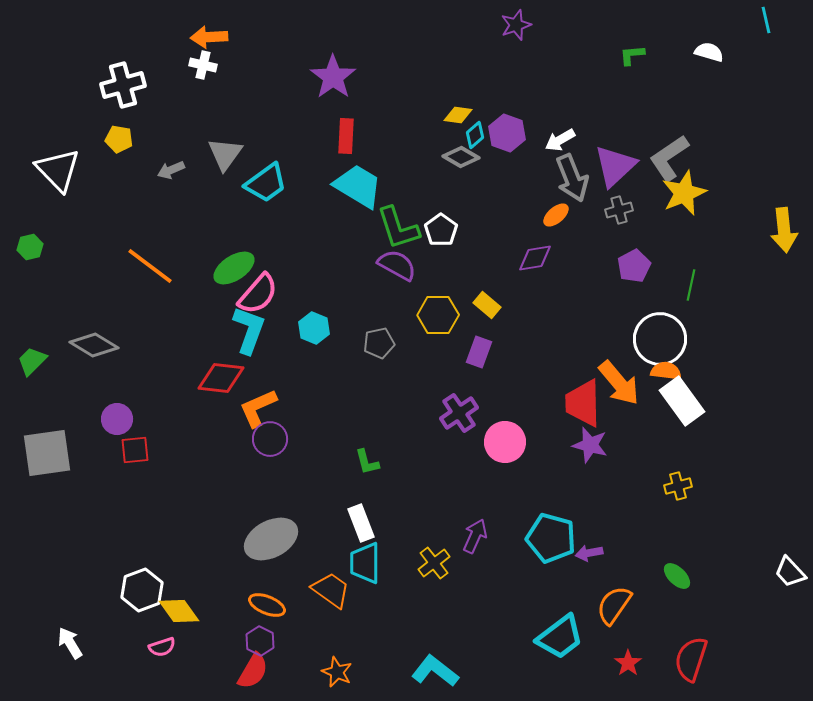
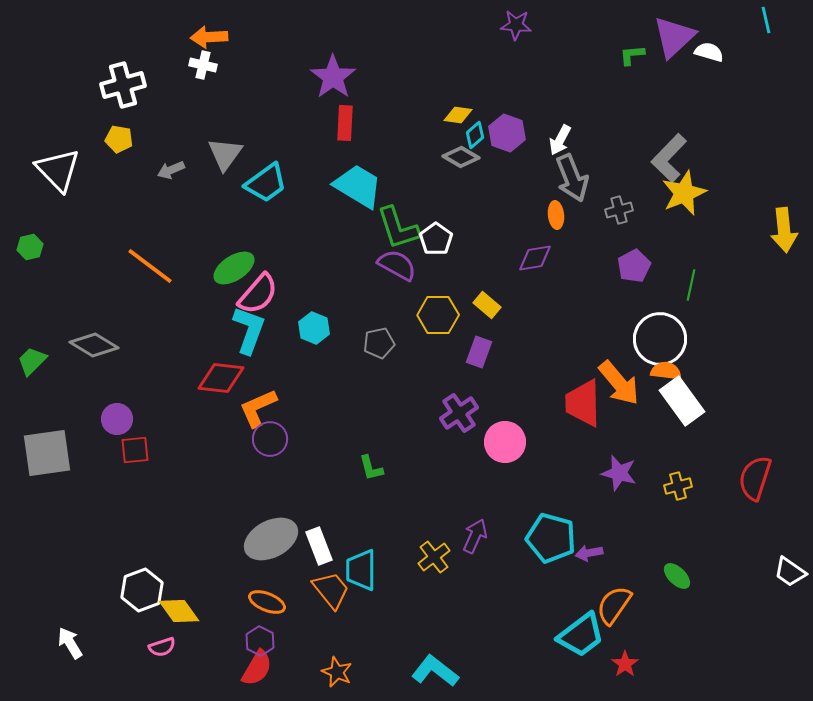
purple star at (516, 25): rotated 24 degrees clockwise
red rectangle at (346, 136): moved 1 px left, 13 px up
white arrow at (560, 140): rotated 32 degrees counterclockwise
gray L-shape at (669, 158): rotated 12 degrees counterclockwise
purple triangle at (615, 166): moved 59 px right, 129 px up
orange ellipse at (556, 215): rotated 56 degrees counterclockwise
white pentagon at (441, 230): moved 5 px left, 9 px down
purple star at (590, 445): moved 29 px right, 28 px down
green L-shape at (367, 462): moved 4 px right, 6 px down
white rectangle at (361, 523): moved 42 px left, 23 px down
cyan trapezoid at (365, 563): moved 4 px left, 7 px down
yellow cross at (434, 563): moved 6 px up
white trapezoid at (790, 572): rotated 12 degrees counterclockwise
orange trapezoid at (331, 590): rotated 15 degrees clockwise
orange ellipse at (267, 605): moved 3 px up
cyan trapezoid at (560, 637): moved 21 px right, 2 px up
red semicircle at (691, 659): moved 64 px right, 181 px up
red star at (628, 663): moved 3 px left, 1 px down
red semicircle at (253, 671): moved 4 px right, 3 px up
